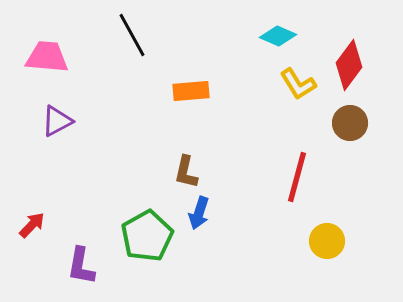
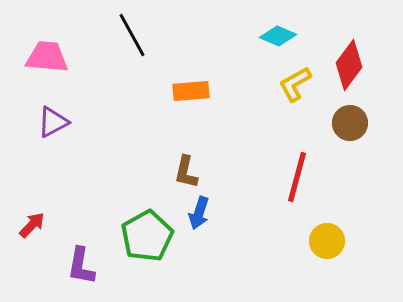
yellow L-shape: moved 3 px left; rotated 93 degrees clockwise
purple triangle: moved 4 px left, 1 px down
